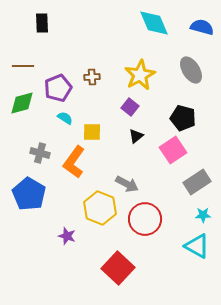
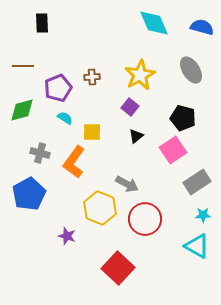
green diamond: moved 7 px down
blue pentagon: rotated 12 degrees clockwise
